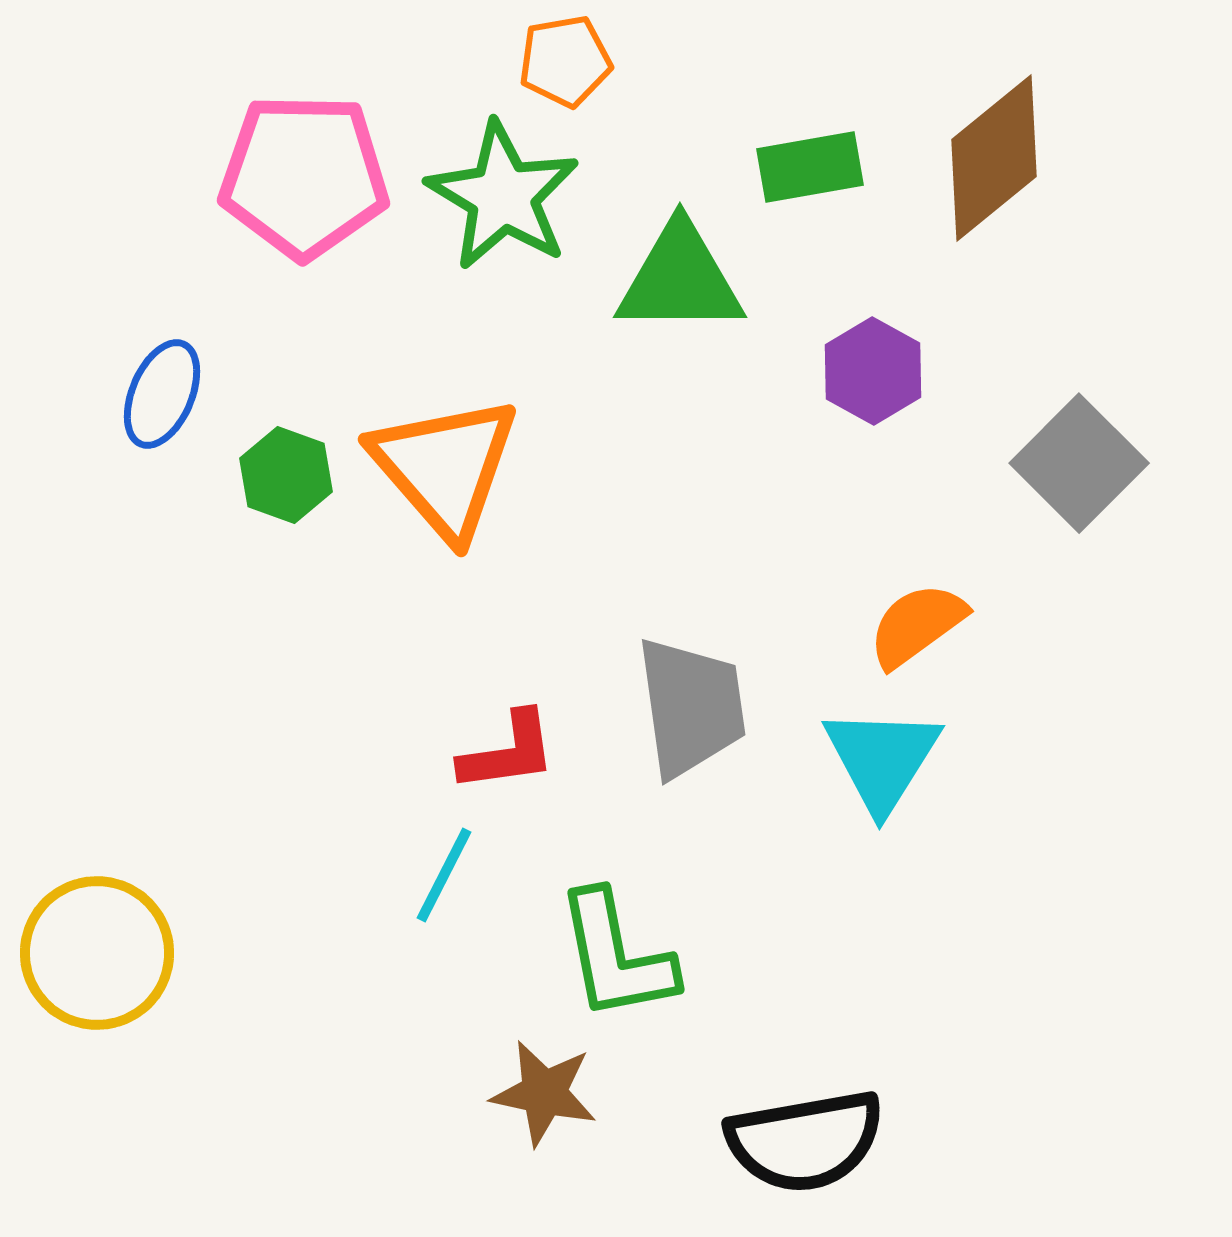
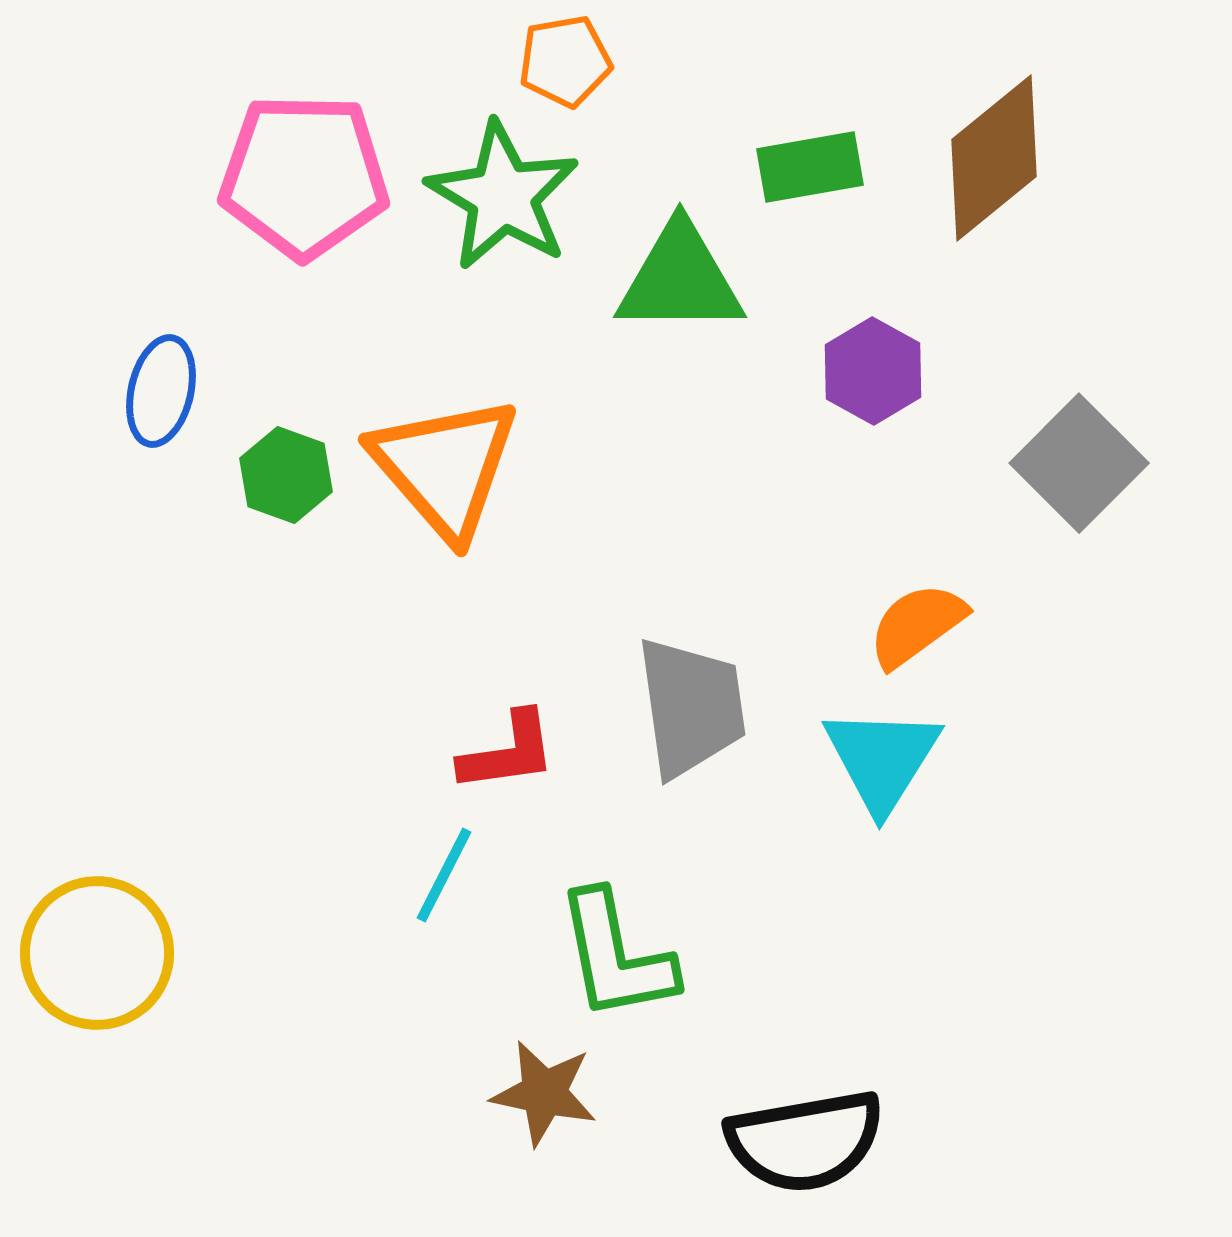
blue ellipse: moved 1 px left, 3 px up; rotated 10 degrees counterclockwise
